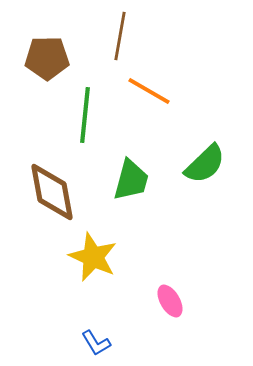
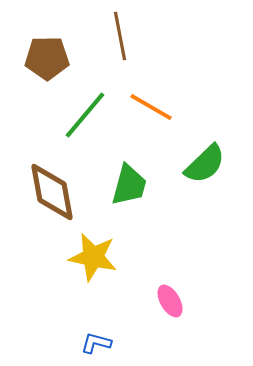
brown line: rotated 21 degrees counterclockwise
orange line: moved 2 px right, 16 px down
green line: rotated 34 degrees clockwise
green trapezoid: moved 2 px left, 5 px down
yellow star: rotated 12 degrees counterclockwise
blue L-shape: rotated 136 degrees clockwise
